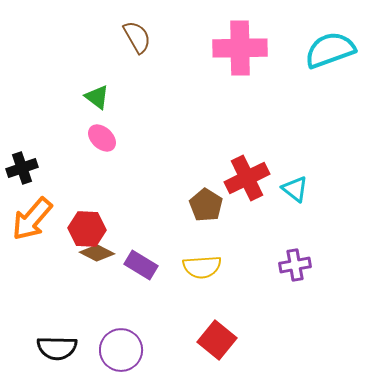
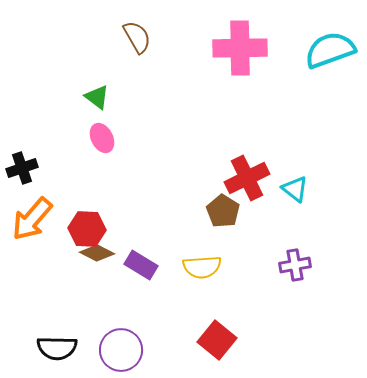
pink ellipse: rotated 20 degrees clockwise
brown pentagon: moved 17 px right, 6 px down
